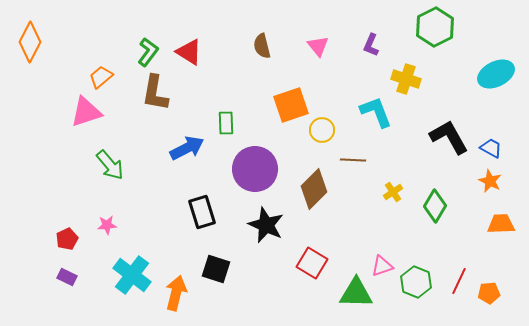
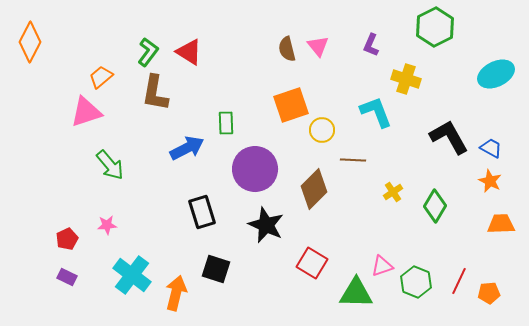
brown semicircle at (262, 46): moved 25 px right, 3 px down
